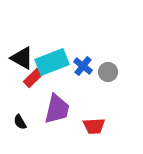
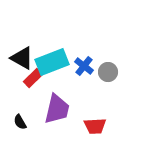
blue cross: moved 1 px right
red trapezoid: moved 1 px right
